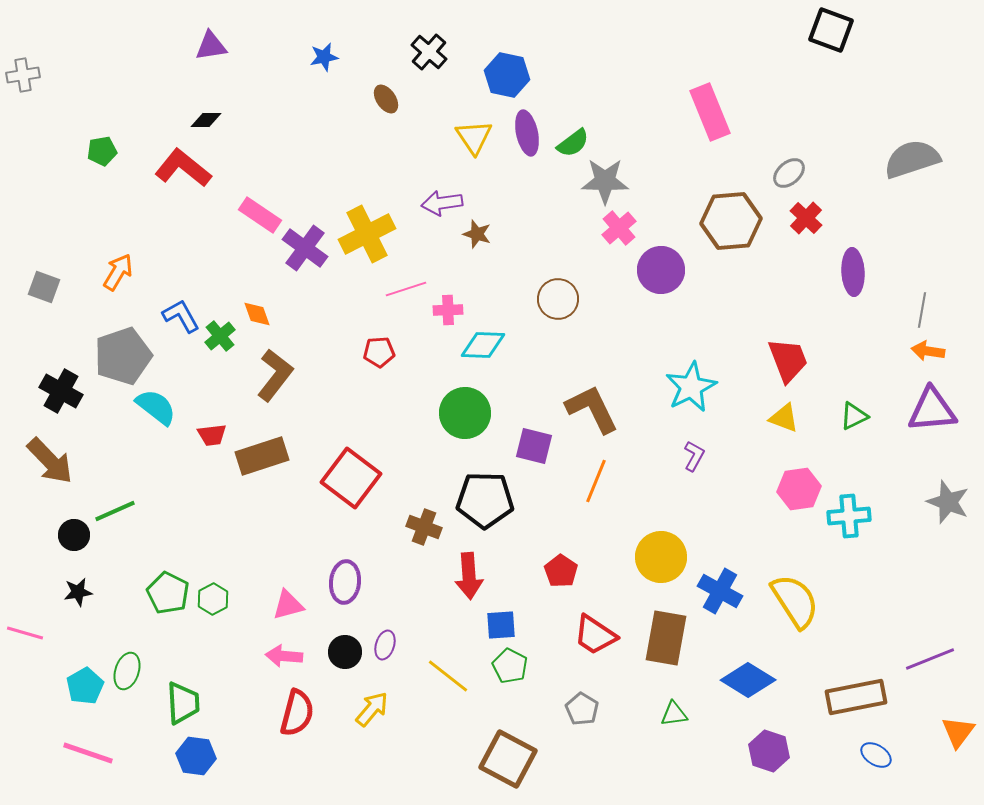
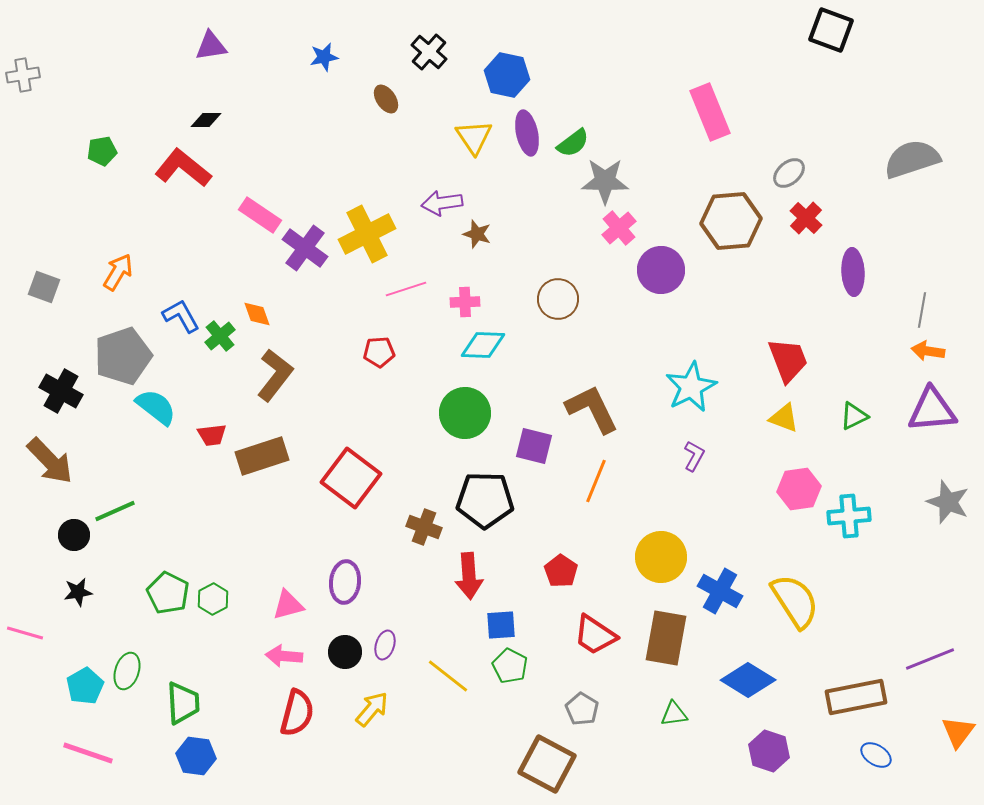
pink cross at (448, 310): moved 17 px right, 8 px up
brown square at (508, 759): moved 39 px right, 5 px down
